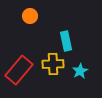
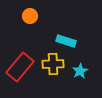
cyan rectangle: rotated 60 degrees counterclockwise
red rectangle: moved 1 px right, 3 px up
